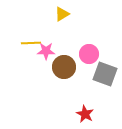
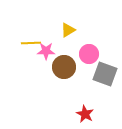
yellow triangle: moved 6 px right, 16 px down
